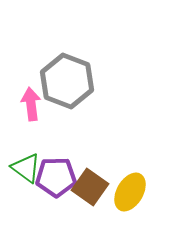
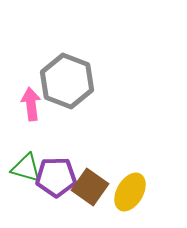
green triangle: rotated 20 degrees counterclockwise
